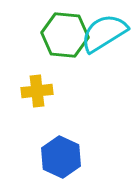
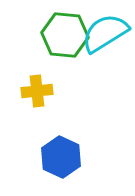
cyan semicircle: moved 1 px right
